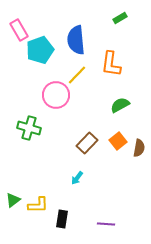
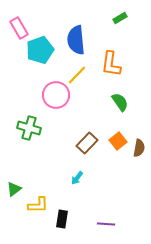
pink rectangle: moved 2 px up
green semicircle: moved 3 px up; rotated 84 degrees clockwise
green triangle: moved 1 px right, 11 px up
